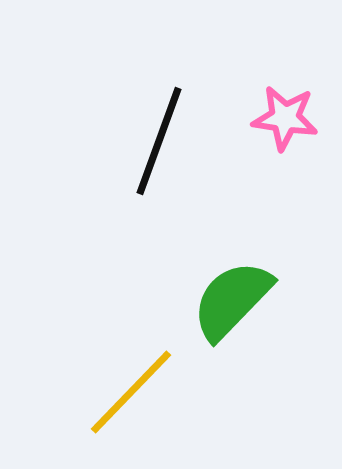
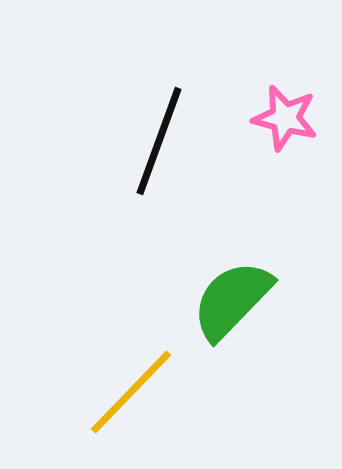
pink star: rotated 6 degrees clockwise
